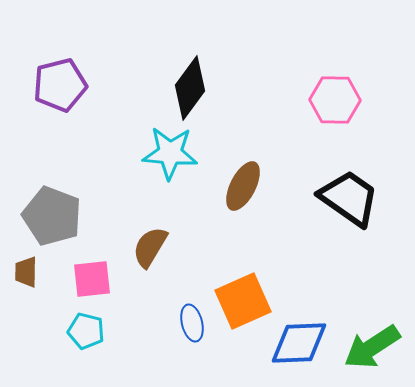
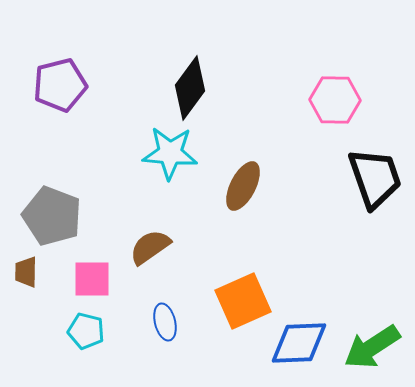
black trapezoid: moved 26 px right, 20 px up; rotated 36 degrees clockwise
brown semicircle: rotated 24 degrees clockwise
pink square: rotated 6 degrees clockwise
blue ellipse: moved 27 px left, 1 px up
